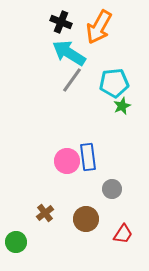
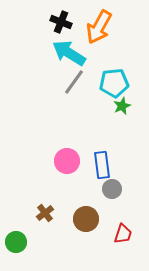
gray line: moved 2 px right, 2 px down
blue rectangle: moved 14 px right, 8 px down
red trapezoid: rotated 15 degrees counterclockwise
